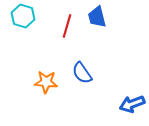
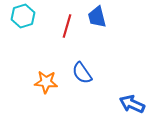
cyan hexagon: rotated 25 degrees clockwise
blue arrow: rotated 45 degrees clockwise
